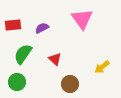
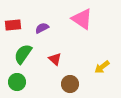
pink triangle: rotated 20 degrees counterclockwise
